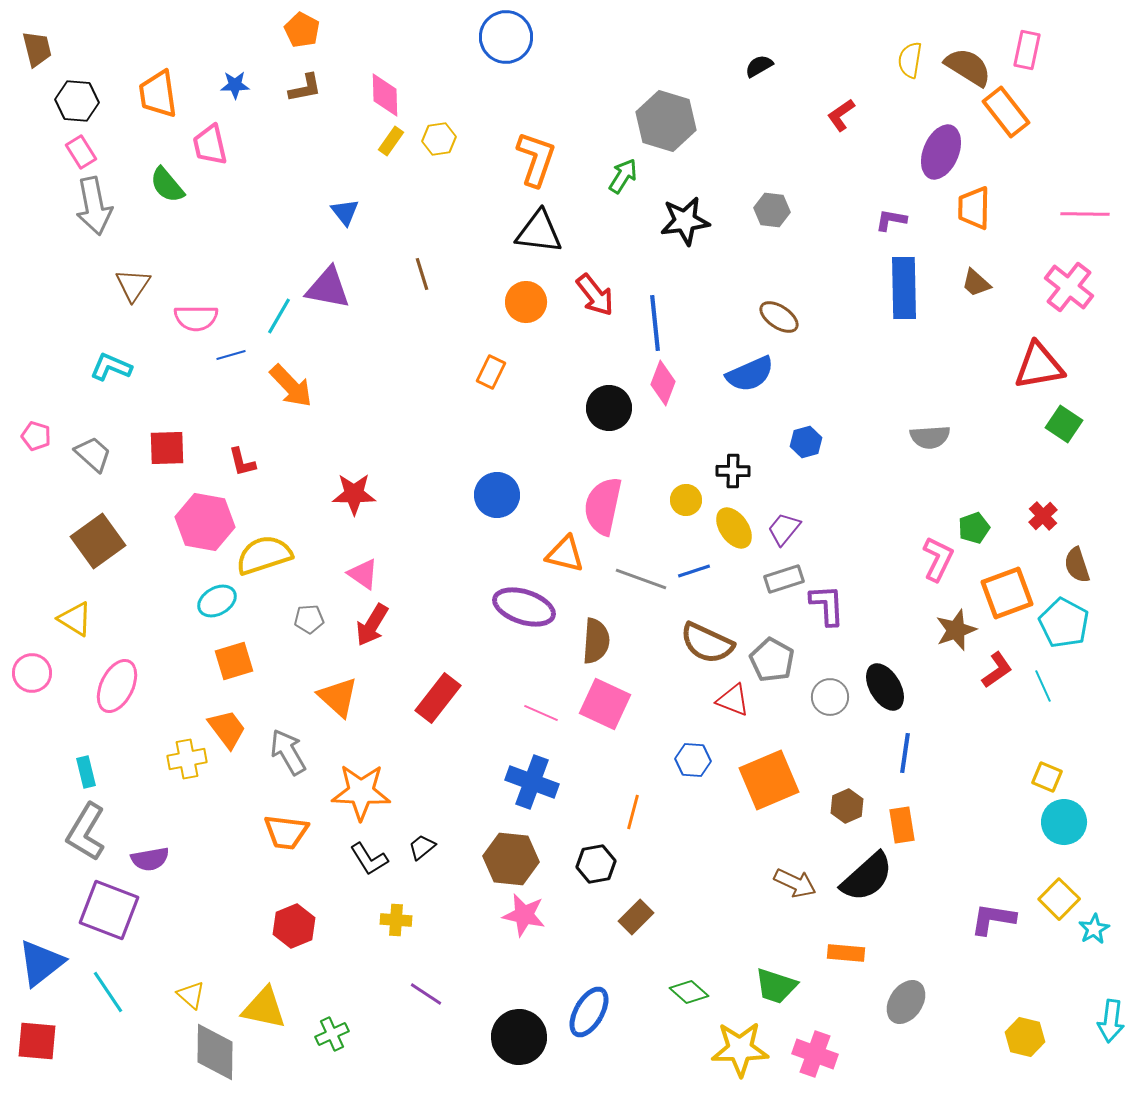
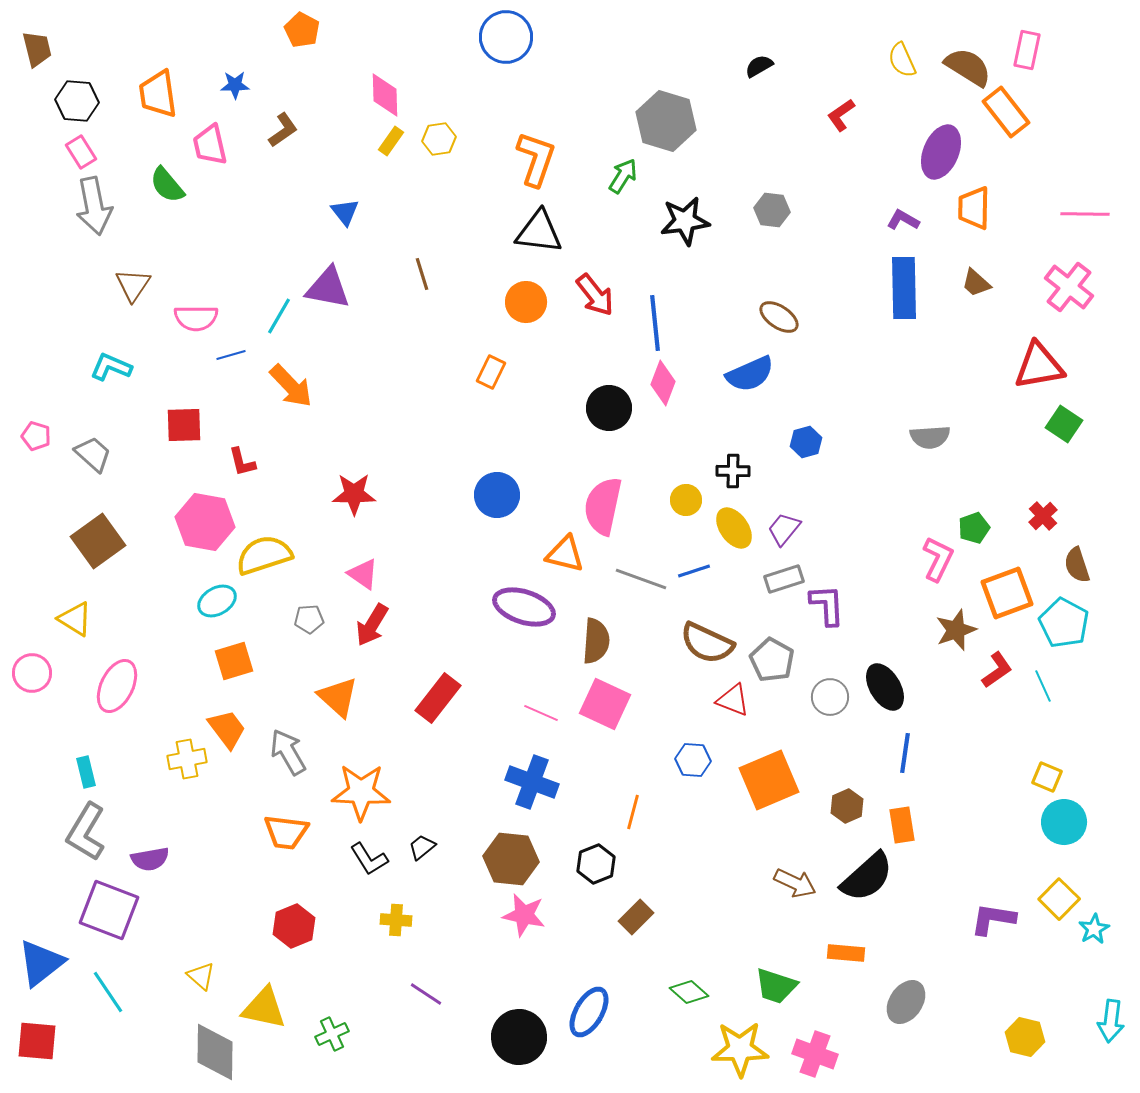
yellow semicircle at (910, 60): moved 8 px left; rotated 33 degrees counterclockwise
brown L-shape at (305, 88): moved 22 px left, 42 px down; rotated 24 degrees counterclockwise
purple L-shape at (891, 220): moved 12 px right; rotated 20 degrees clockwise
red square at (167, 448): moved 17 px right, 23 px up
black hexagon at (596, 864): rotated 12 degrees counterclockwise
yellow triangle at (191, 995): moved 10 px right, 19 px up
